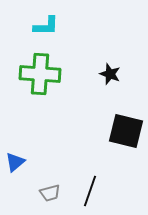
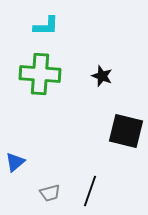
black star: moved 8 px left, 2 px down
